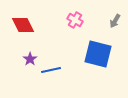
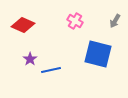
pink cross: moved 1 px down
red diamond: rotated 40 degrees counterclockwise
